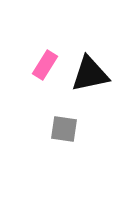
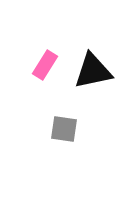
black triangle: moved 3 px right, 3 px up
